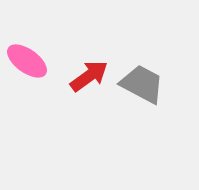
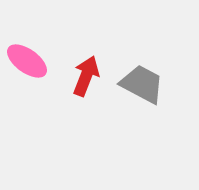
red arrow: moved 3 px left; rotated 33 degrees counterclockwise
